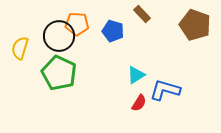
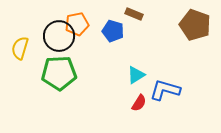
brown rectangle: moved 8 px left; rotated 24 degrees counterclockwise
orange pentagon: rotated 15 degrees counterclockwise
green pentagon: rotated 28 degrees counterclockwise
